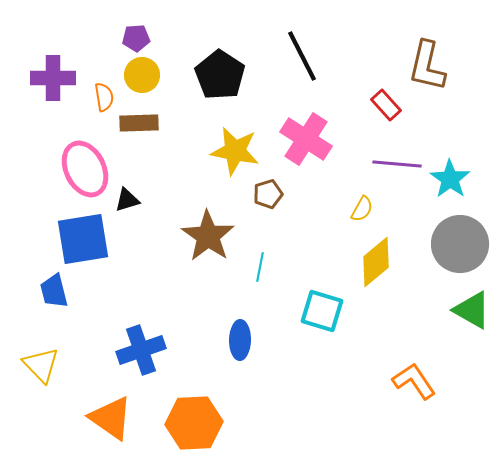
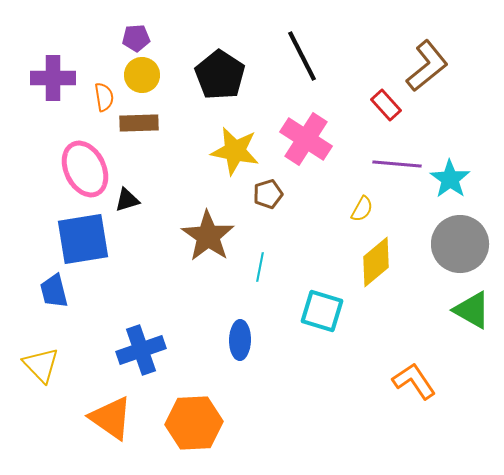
brown L-shape: rotated 142 degrees counterclockwise
